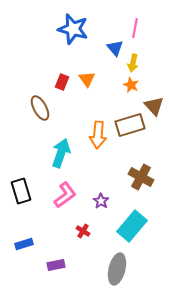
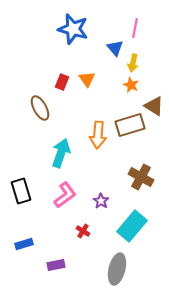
brown triangle: rotated 15 degrees counterclockwise
